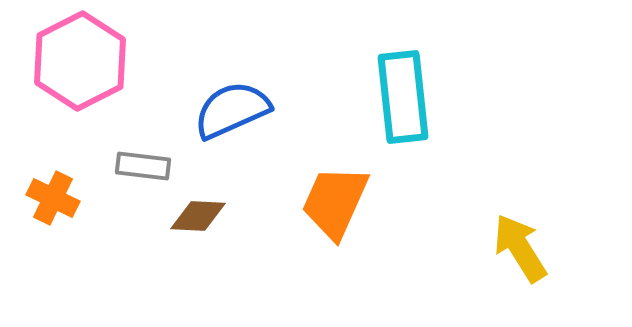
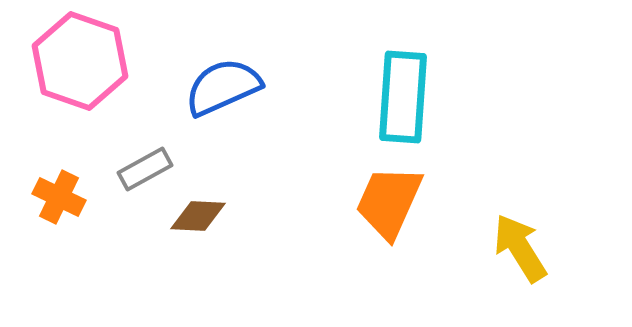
pink hexagon: rotated 14 degrees counterclockwise
cyan rectangle: rotated 10 degrees clockwise
blue semicircle: moved 9 px left, 23 px up
gray rectangle: moved 2 px right, 3 px down; rotated 36 degrees counterclockwise
orange cross: moved 6 px right, 1 px up
orange trapezoid: moved 54 px right
